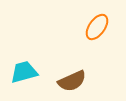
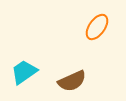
cyan trapezoid: rotated 20 degrees counterclockwise
